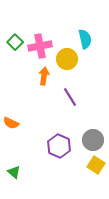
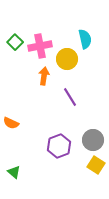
purple hexagon: rotated 15 degrees clockwise
